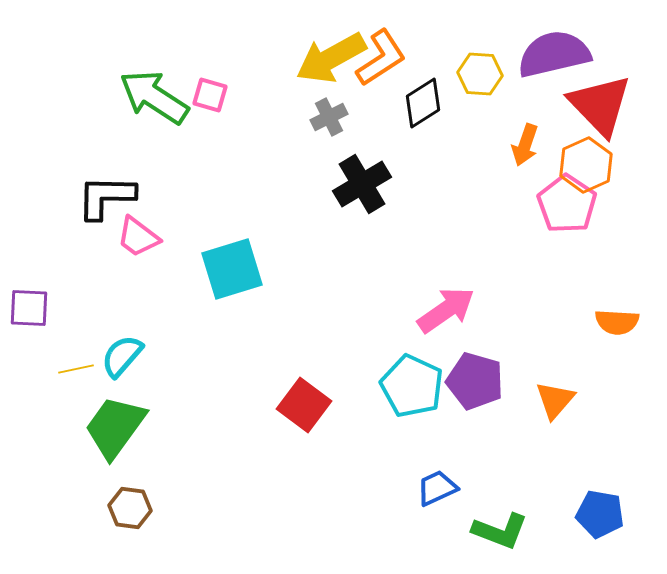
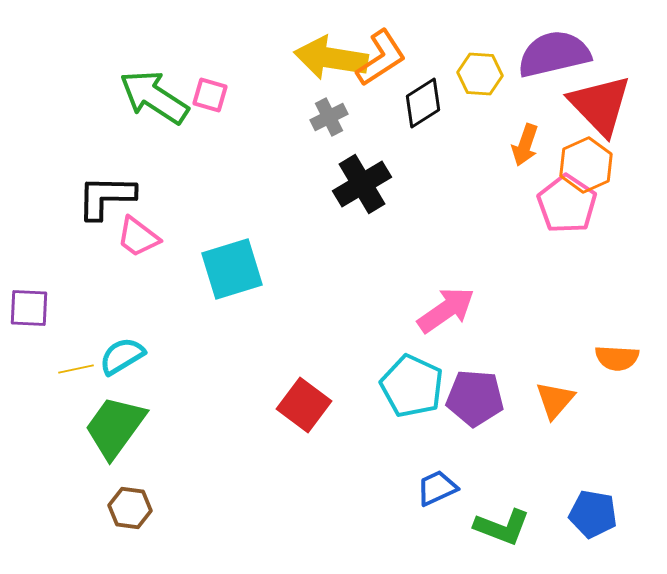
yellow arrow: rotated 38 degrees clockwise
orange semicircle: moved 36 px down
cyan semicircle: rotated 18 degrees clockwise
purple pentagon: moved 17 px down; rotated 12 degrees counterclockwise
blue pentagon: moved 7 px left
green L-shape: moved 2 px right, 4 px up
